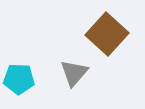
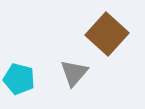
cyan pentagon: rotated 12 degrees clockwise
